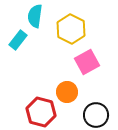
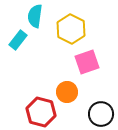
pink square: rotated 10 degrees clockwise
black circle: moved 5 px right, 1 px up
